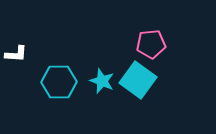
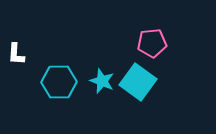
pink pentagon: moved 1 px right, 1 px up
white L-shape: rotated 90 degrees clockwise
cyan square: moved 2 px down
